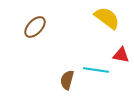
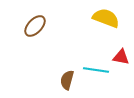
yellow semicircle: moved 1 px left; rotated 16 degrees counterclockwise
brown ellipse: moved 1 px up
red triangle: moved 2 px down
